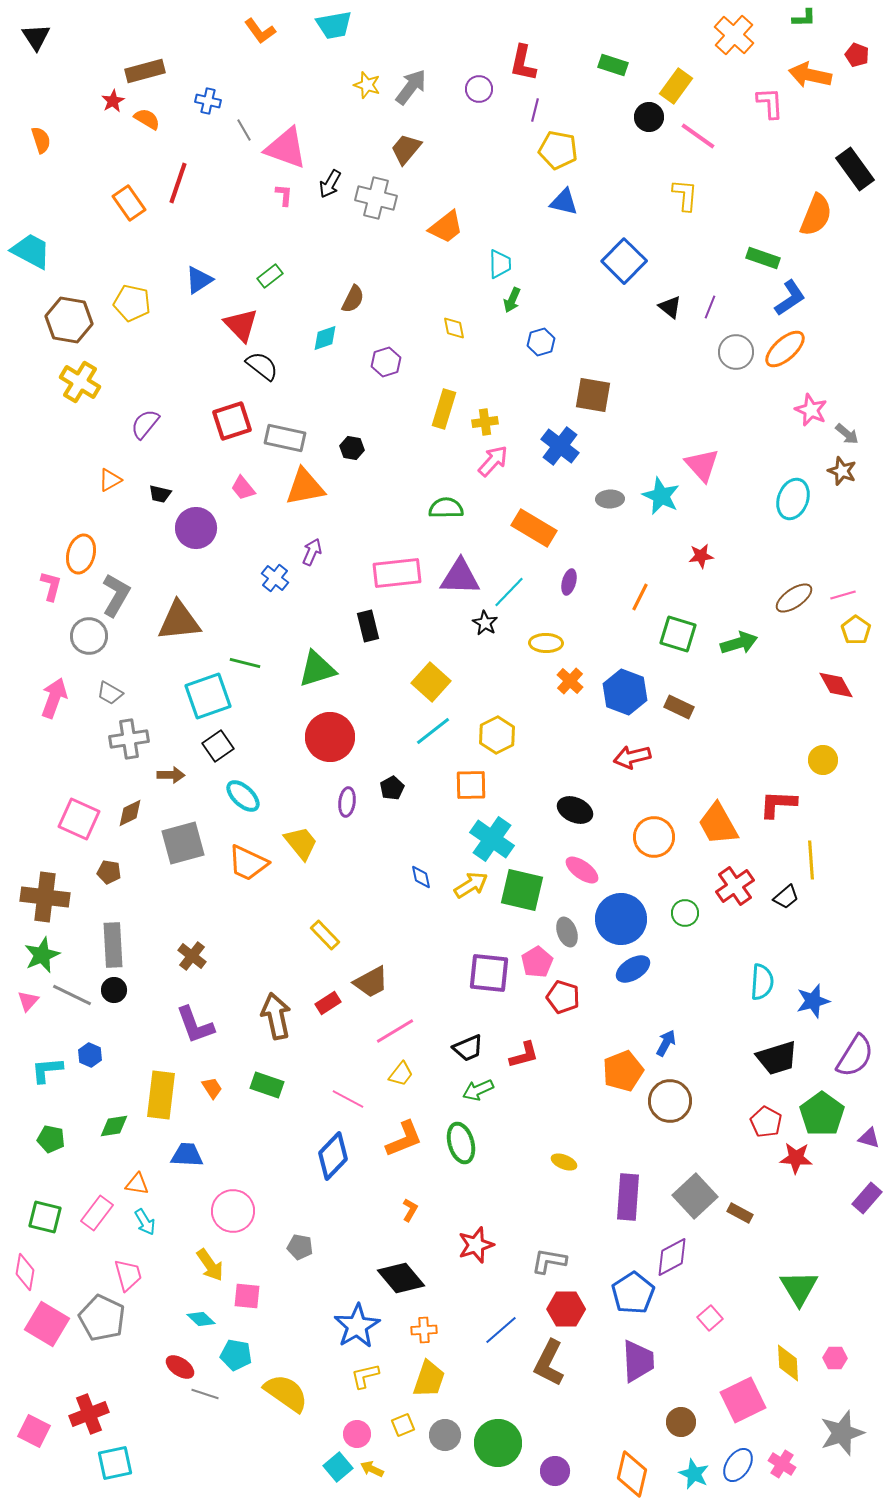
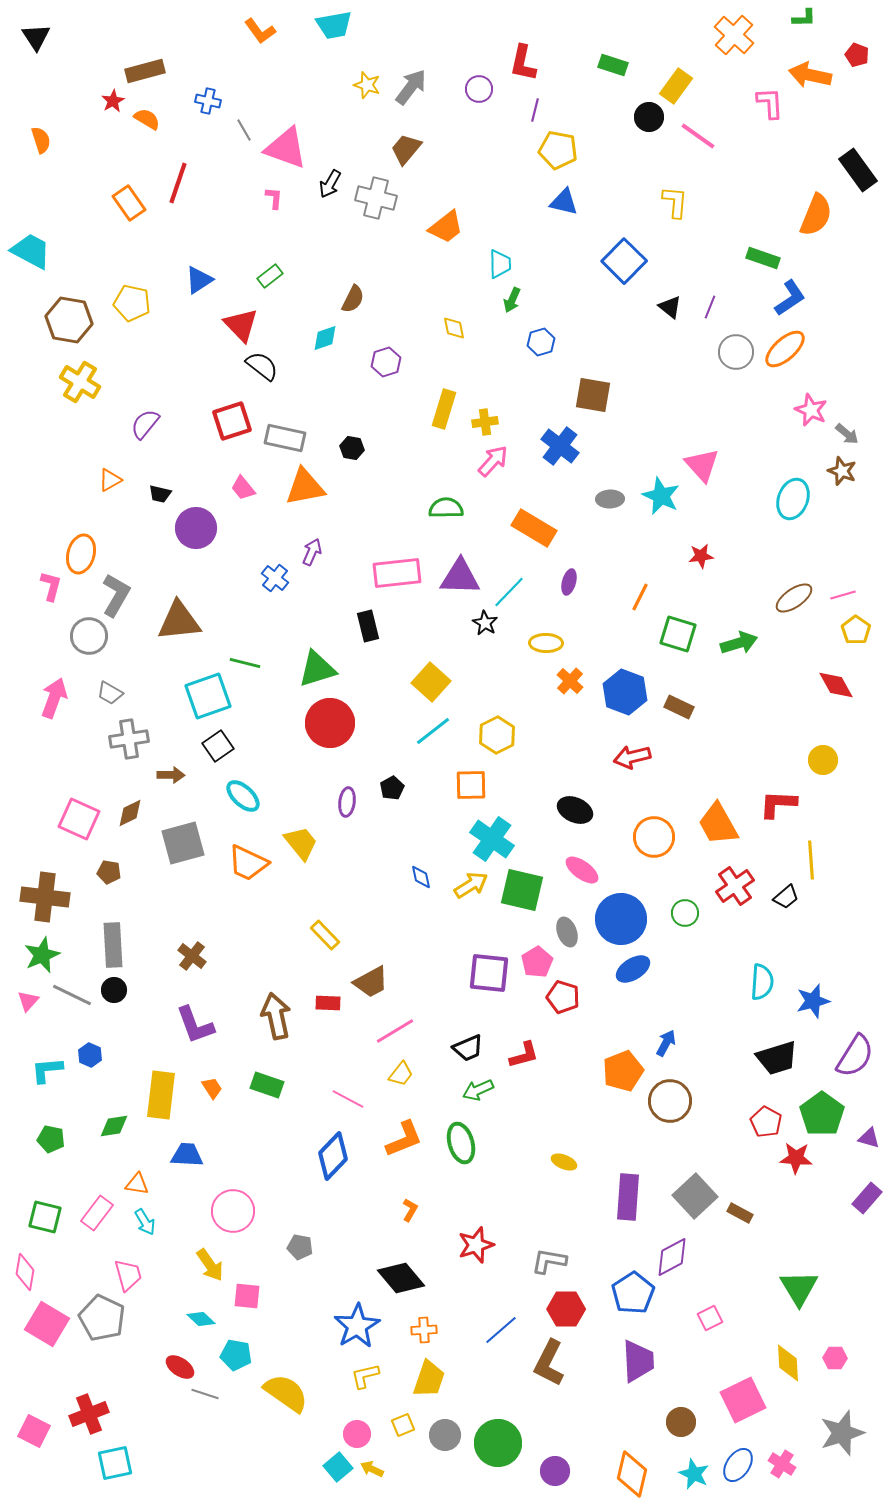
black rectangle at (855, 169): moved 3 px right, 1 px down
pink L-shape at (284, 195): moved 10 px left, 3 px down
yellow L-shape at (685, 195): moved 10 px left, 7 px down
red circle at (330, 737): moved 14 px up
red rectangle at (328, 1003): rotated 35 degrees clockwise
pink square at (710, 1318): rotated 15 degrees clockwise
